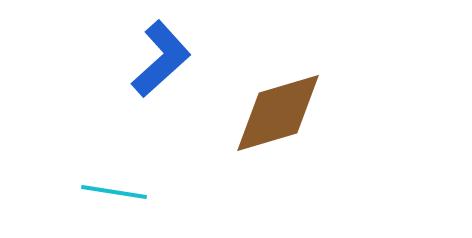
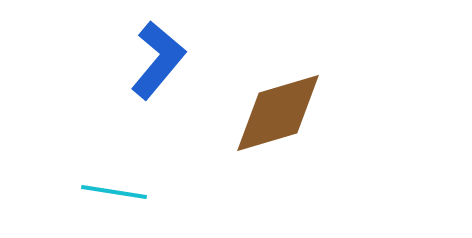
blue L-shape: moved 3 px left, 1 px down; rotated 8 degrees counterclockwise
